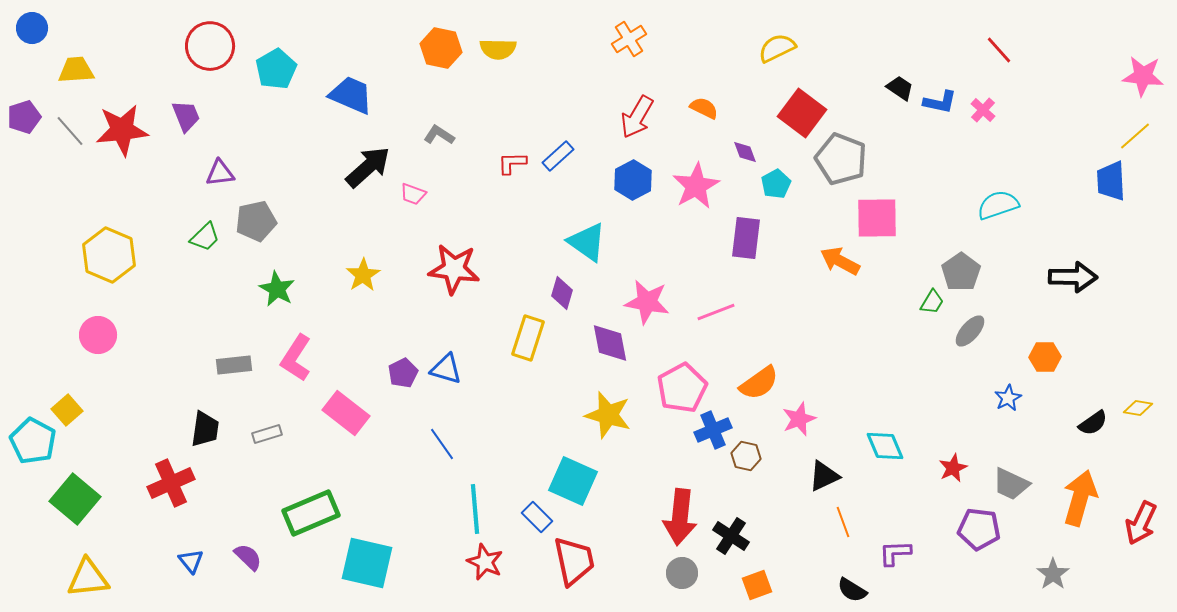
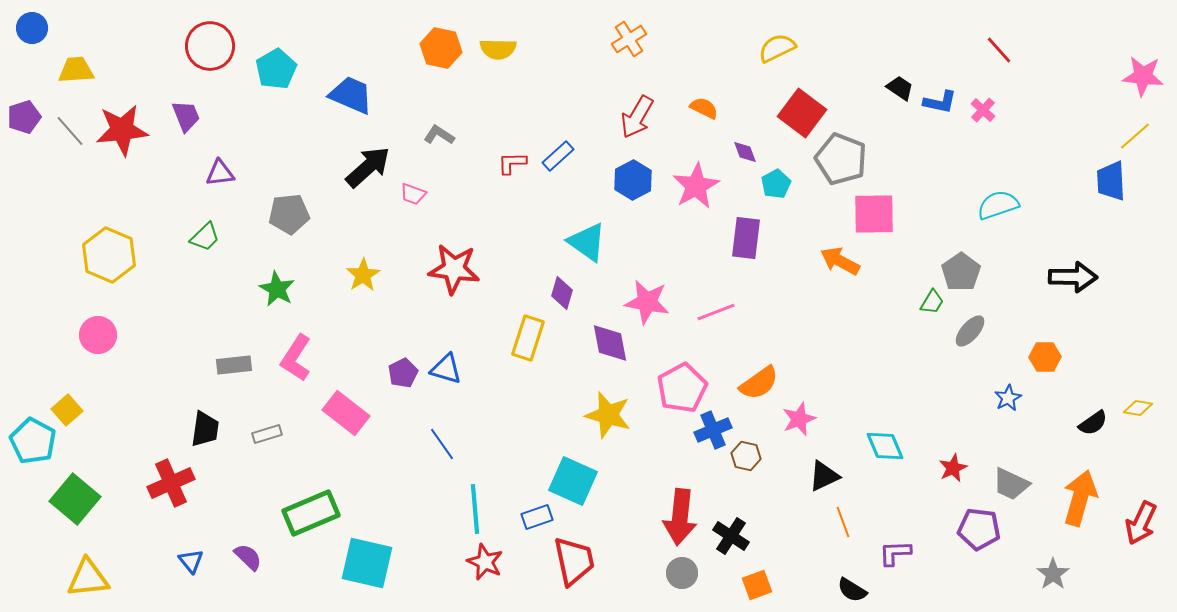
pink square at (877, 218): moved 3 px left, 4 px up
gray pentagon at (256, 221): moved 33 px right, 7 px up; rotated 6 degrees clockwise
blue rectangle at (537, 517): rotated 64 degrees counterclockwise
